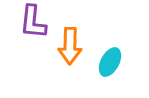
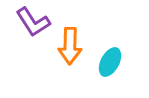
purple L-shape: rotated 39 degrees counterclockwise
